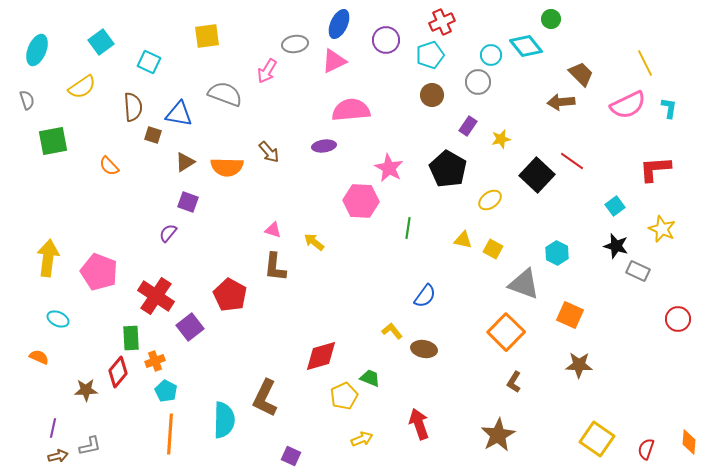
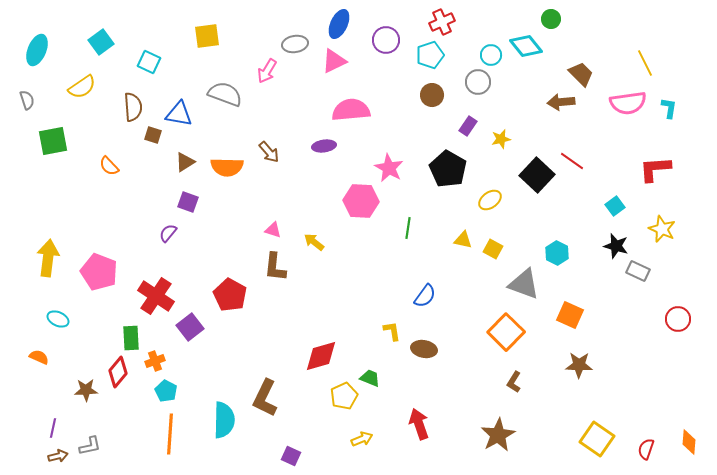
pink semicircle at (628, 105): moved 2 px up; rotated 18 degrees clockwise
yellow L-shape at (392, 331): rotated 30 degrees clockwise
